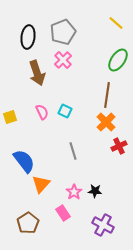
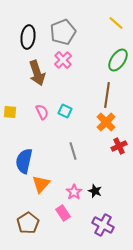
yellow square: moved 5 px up; rotated 24 degrees clockwise
blue semicircle: rotated 130 degrees counterclockwise
black star: rotated 16 degrees clockwise
